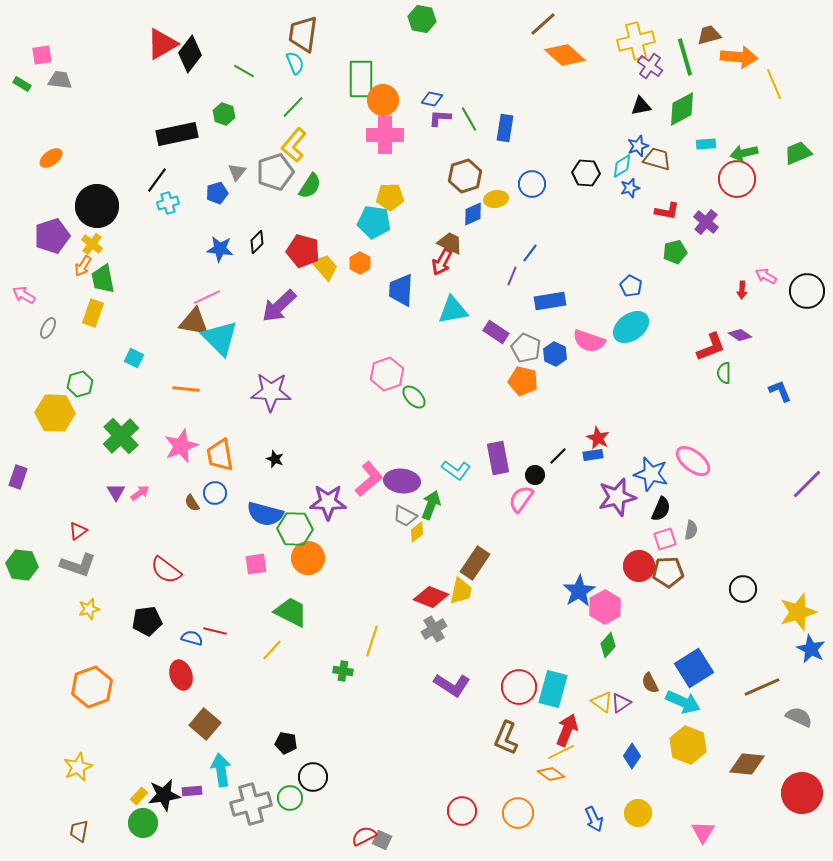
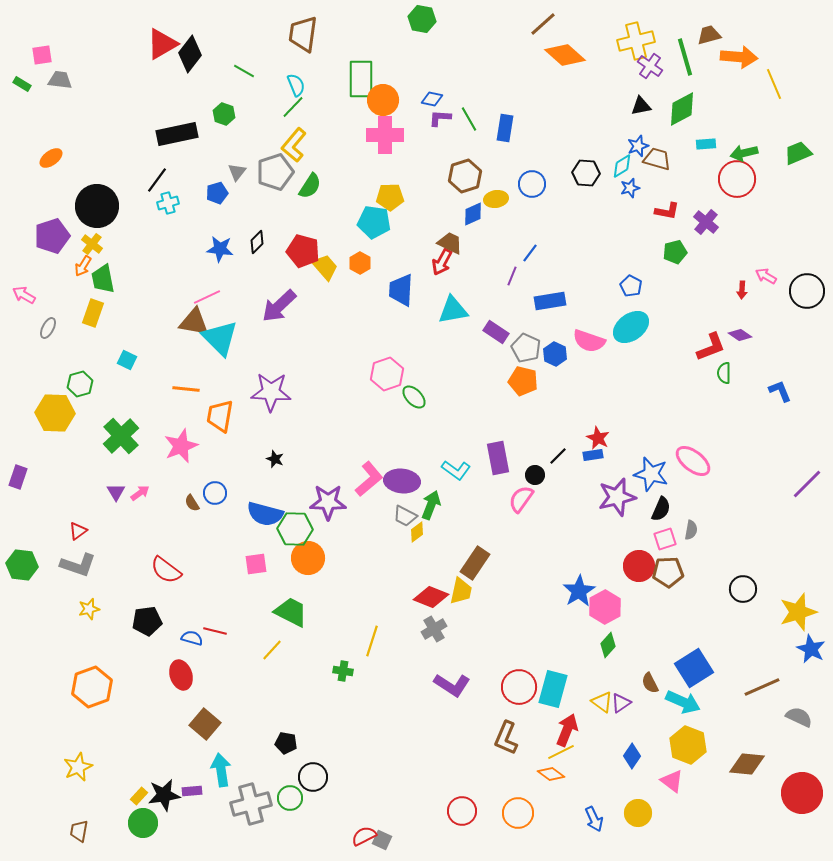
cyan semicircle at (295, 63): moved 1 px right, 22 px down
cyan square at (134, 358): moved 7 px left, 2 px down
orange trapezoid at (220, 455): moved 39 px up; rotated 20 degrees clockwise
pink triangle at (703, 832): moved 31 px left, 51 px up; rotated 25 degrees counterclockwise
